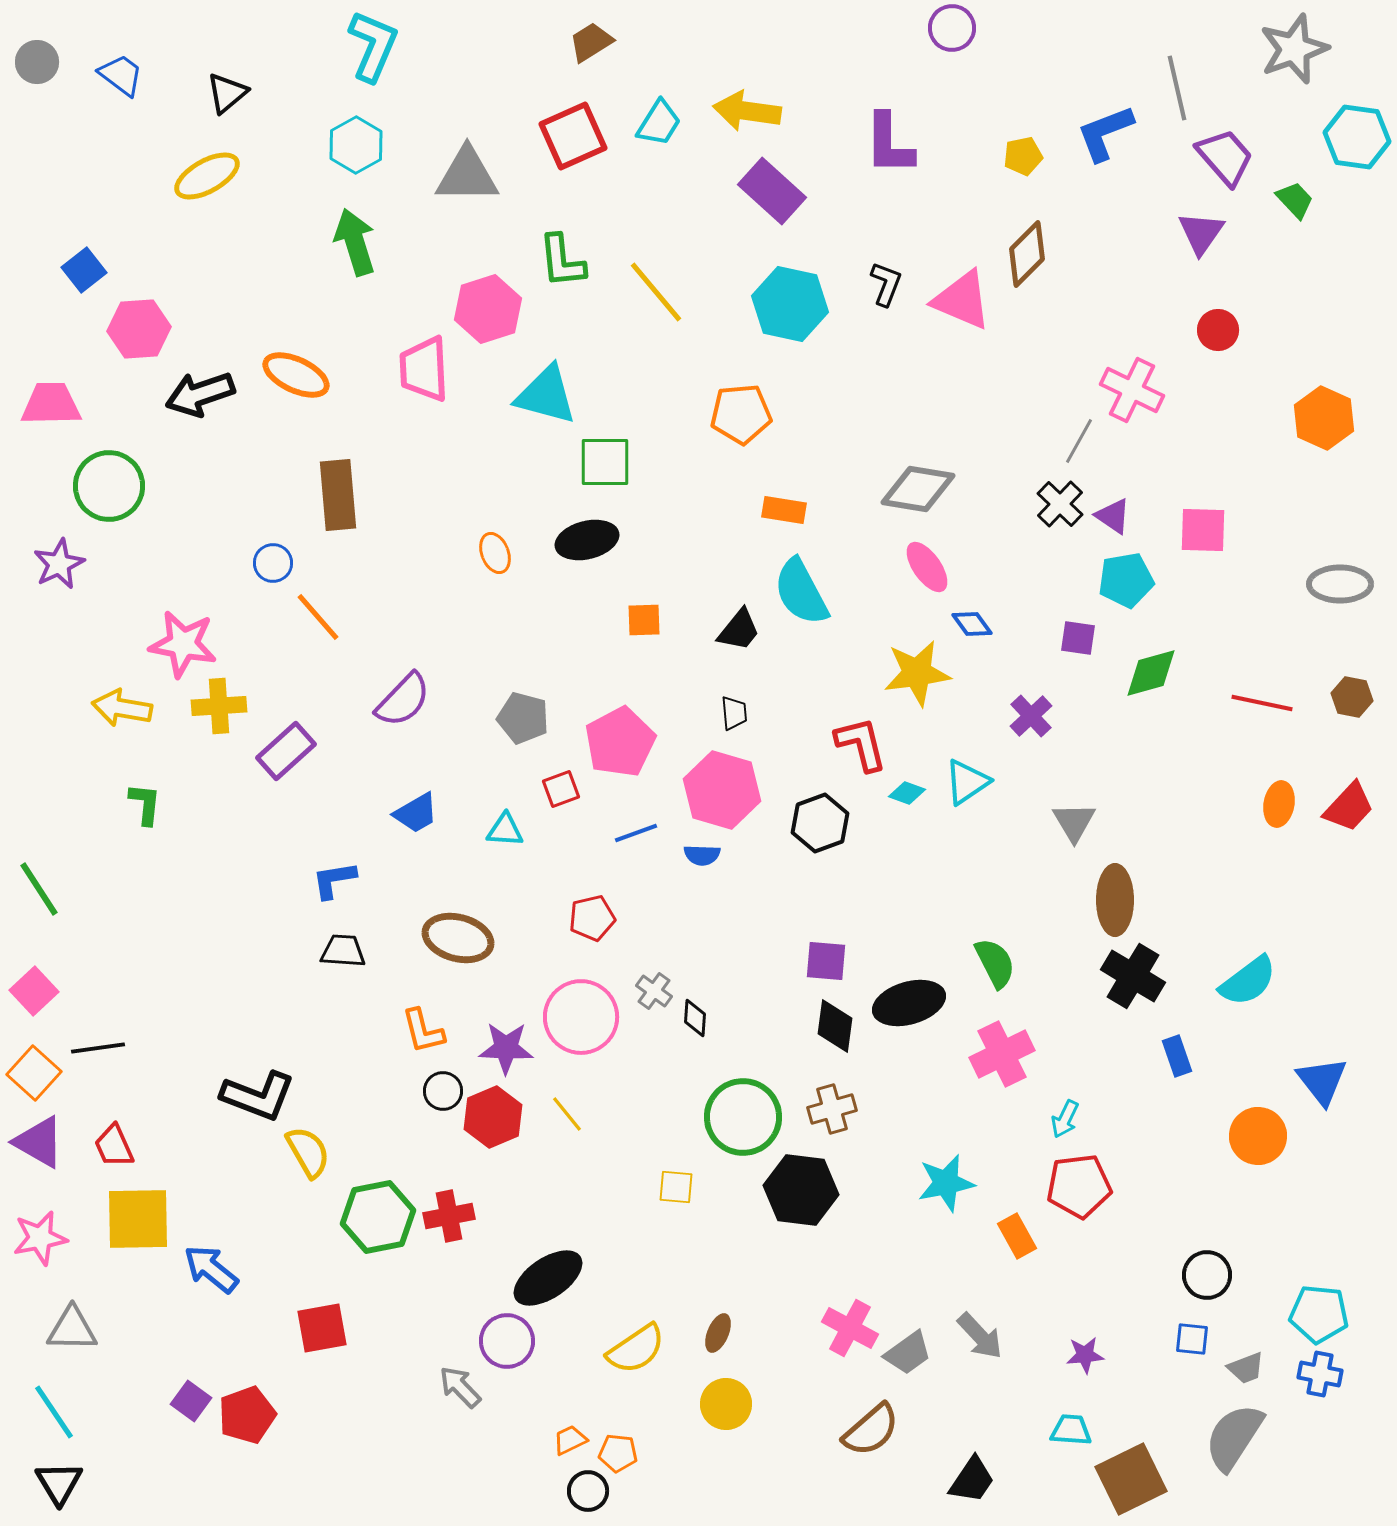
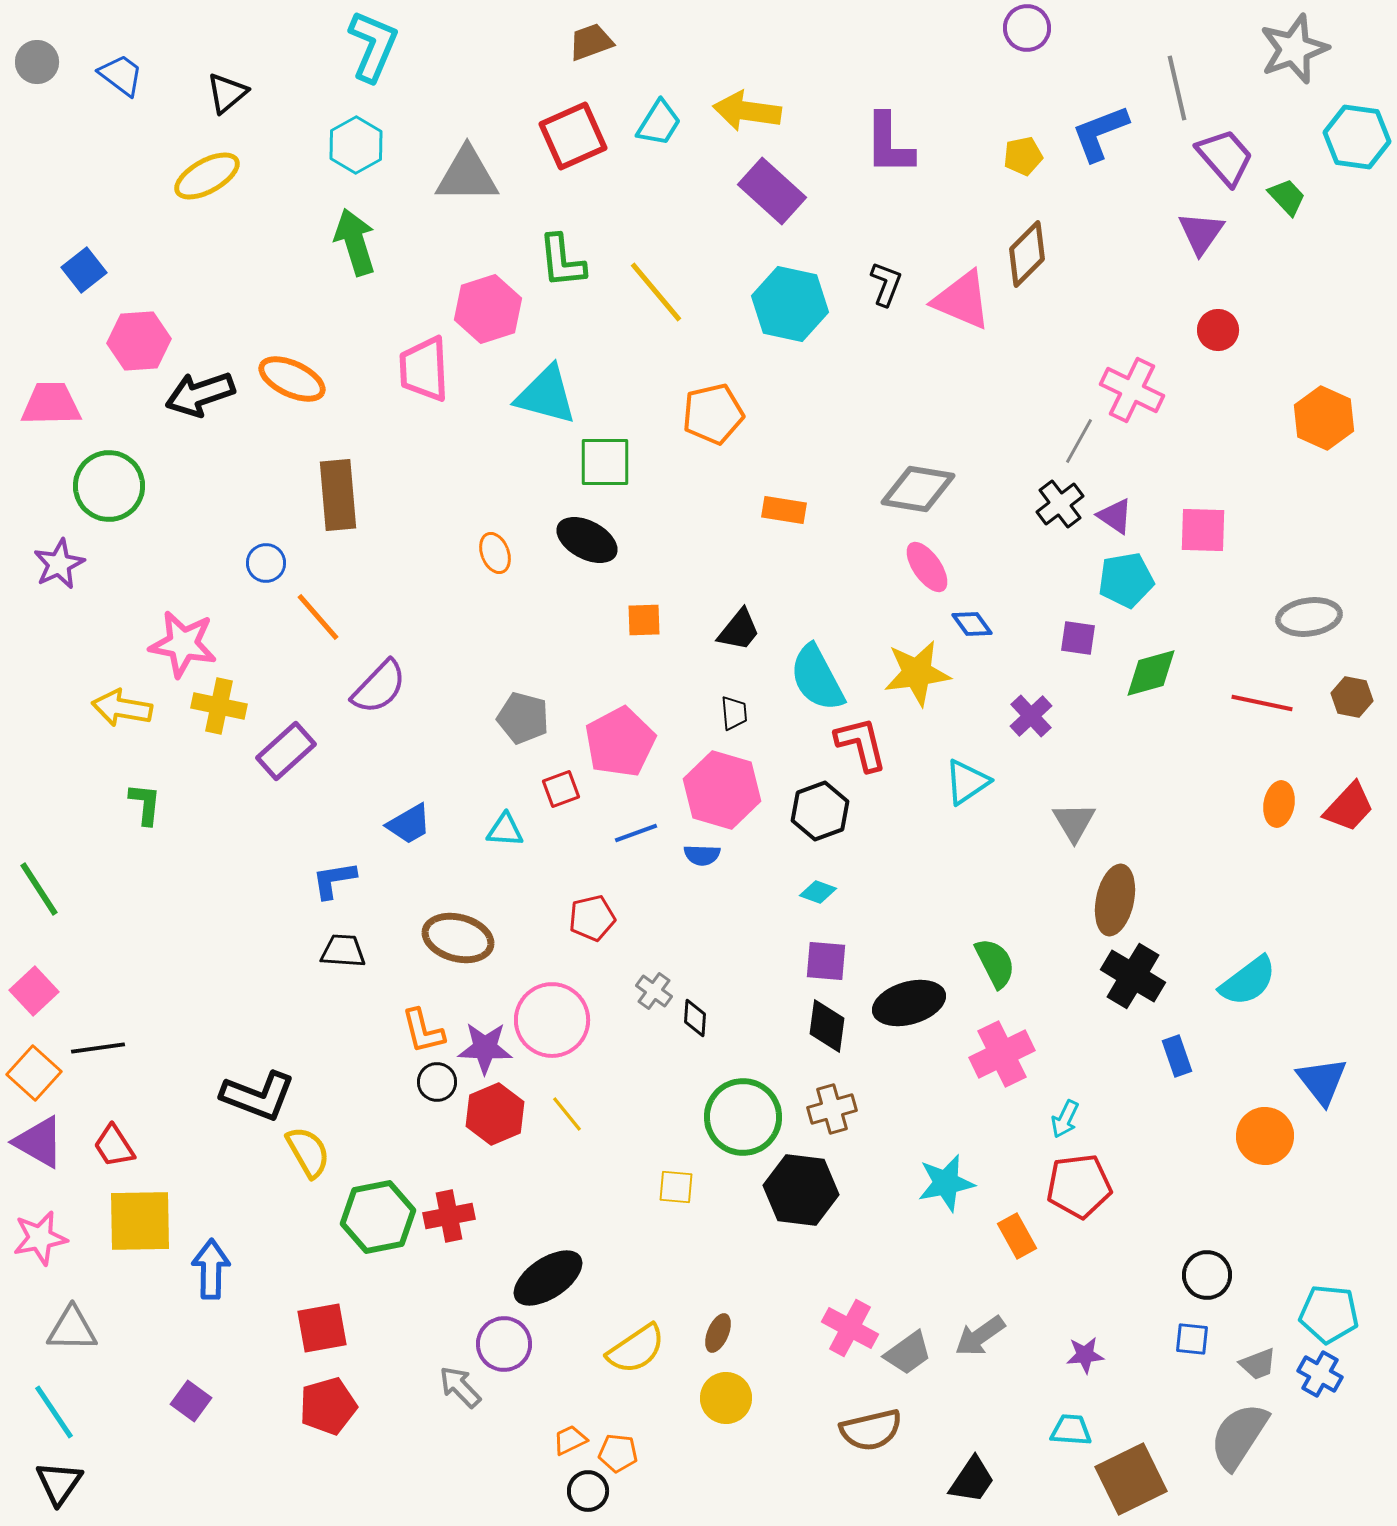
purple circle at (952, 28): moved 75 px right
brown trapezoid at (591, 42): rotated 12 degrees clockwise
blue L-shape at (1105, 133): moved 5 px left
green trapezoid at (1295, 200): moved 8 px left, 3 px up
pink hexagon at (139, 329): moved 12 px down
orange ellipse at (296, 375): moved 4 px left, 4 px down
orange pentagon at (741, 414): moved 28 px left; rotated 8 degrees counterclockwise
black cross at (1060, 504): rotated 9 degrees clockwise
purple triangle at (1113, 516): moved 2 px right
black ellipse at (587, 540): rotated 42 degrees clockwise
blue circle at (273, 563): moved 7 px left
gray ellipse at (1340, 584): moved 31 px left, 33 px down; rotated 8 degrees counterclockwise
cyan semicircle at (801, 592): moved 16 px right, 86 px down
purple semicircle at (403, 700): moved 24 px left, 13 px up
yellow cross at (219, 706): rotated 16 degrees clockwise
cyan diamond at (907, 793): moved 89 px left, 99 px down
blue trapezoid at (416, 813): moved 7 px left, 11 px down
black hexagon at (820, 823): moved 12 px up
brown ellipse at (1115, 900): rotated 12 degrees clockwise
pink circle at (581, 1017): moved 29 px left, 3 px down
black diamond at (835, 1026): moved 8 px left
purple star at (506, 1048): moved 21 px left
black circle at (443, 1091): moved 6 px left, 9 px up
red hexagon at (493, 1117): moved 2 px right, 3 px up
orange circle at (1258, 1136): moved 7 px right
red trapezoid at (114, 1146): rotated 9 degrees counterclockwise
yellow square at (138, 1219): moved 2 px right, 2 px down
blue arrow at (211, 1269): rotated 52 degrees clockwise
cyan pentagon at (1319, 1314): moved 10 px right
gray arrow at (980, 1336): rotated 98 degrees clockwise
purple circle at (507, 1341): moved 3 px left, 3 px down
gray trapezoid at (1246, 1368): moved 12 px right, 4 px up
blue cross at (1320, 1374): rotated 18 degrees clockwise
yellow circle at (726, 1404): moved 6 px up
red pentagon at (247, 1415): moved 81 px right, 9 px up; rotated 4 degrees clockwise
brown semicircle at (871, 1430): rotated 28 degrees clockwise
gray semicircle at (1234, 1437): moved 5 px right, 1 px up
black triangle at (59, 1483): rotated 6 degrees clockwise
